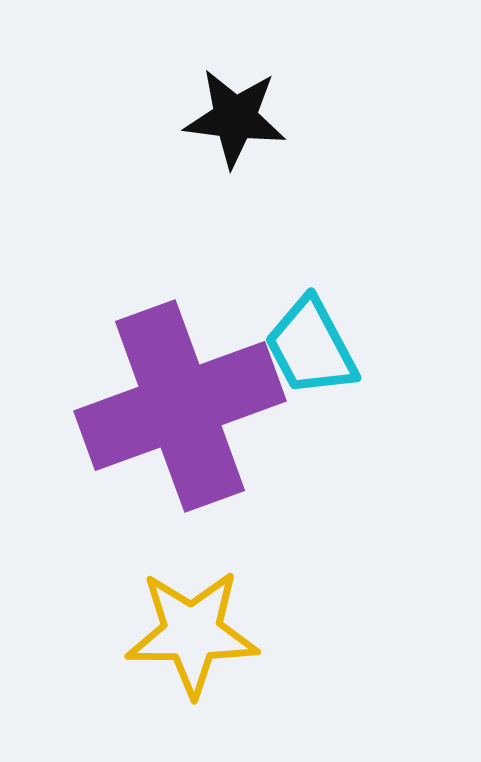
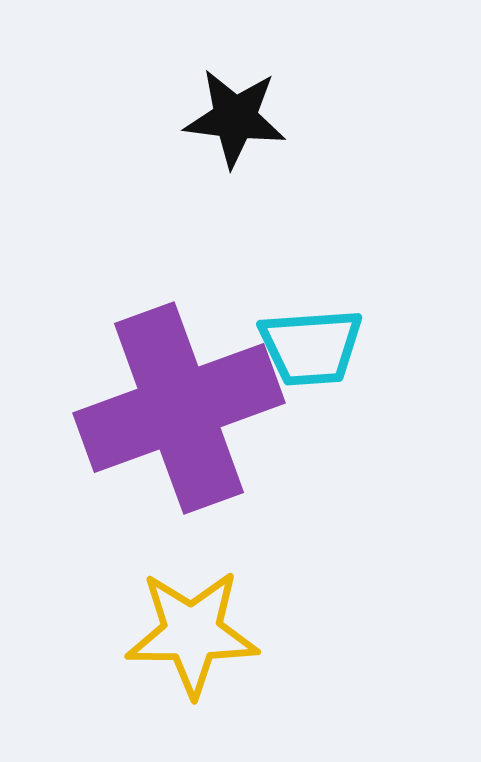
cyan trapezoid: rotated 66 degrees counterclockwise
purple cross: moved 1 px left, 2 px down
